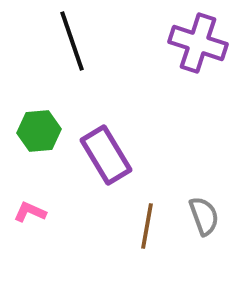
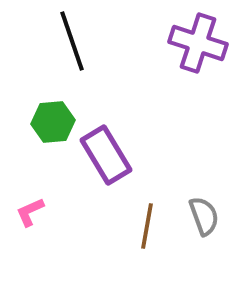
green hexagon: moved 14 px right, 9 px up
pink L-shape: rotated 48 degrees counterclockwise
